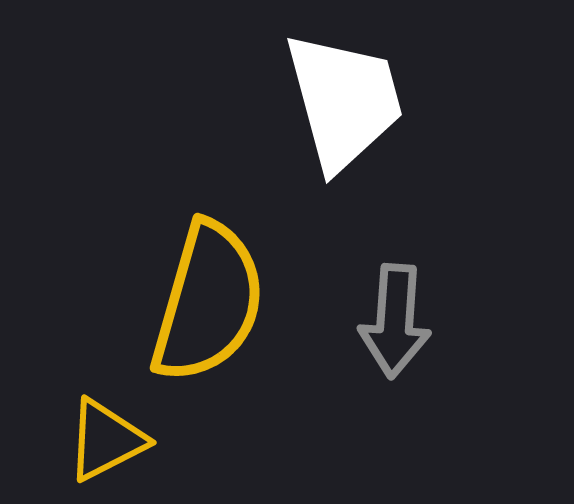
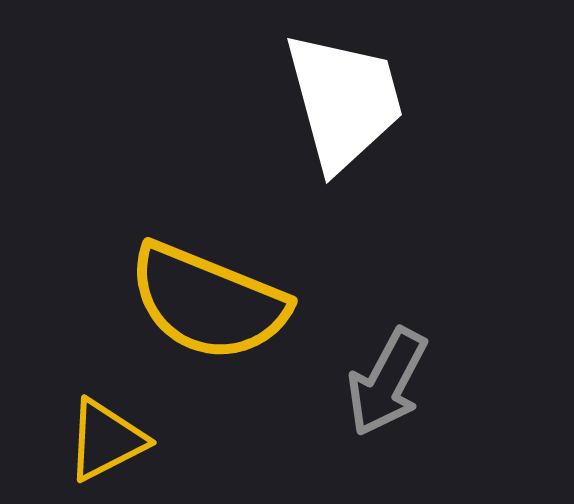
yellow semicircle: rotated 96 degrees clockwise
gray arrow: moved 8 px left, 61 px down; rotated 24 degrees clockwise
